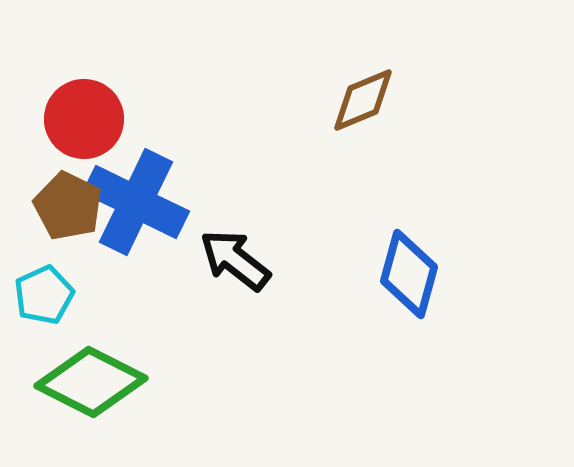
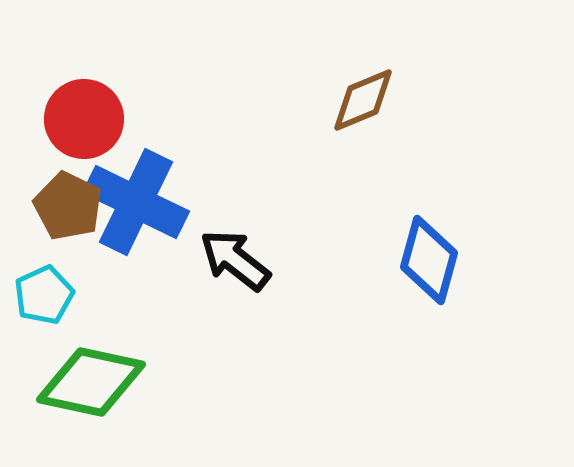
blue diamond: moved 20 px right, 14 px up
green diamond: rotated 15 degrees counterclockwise
